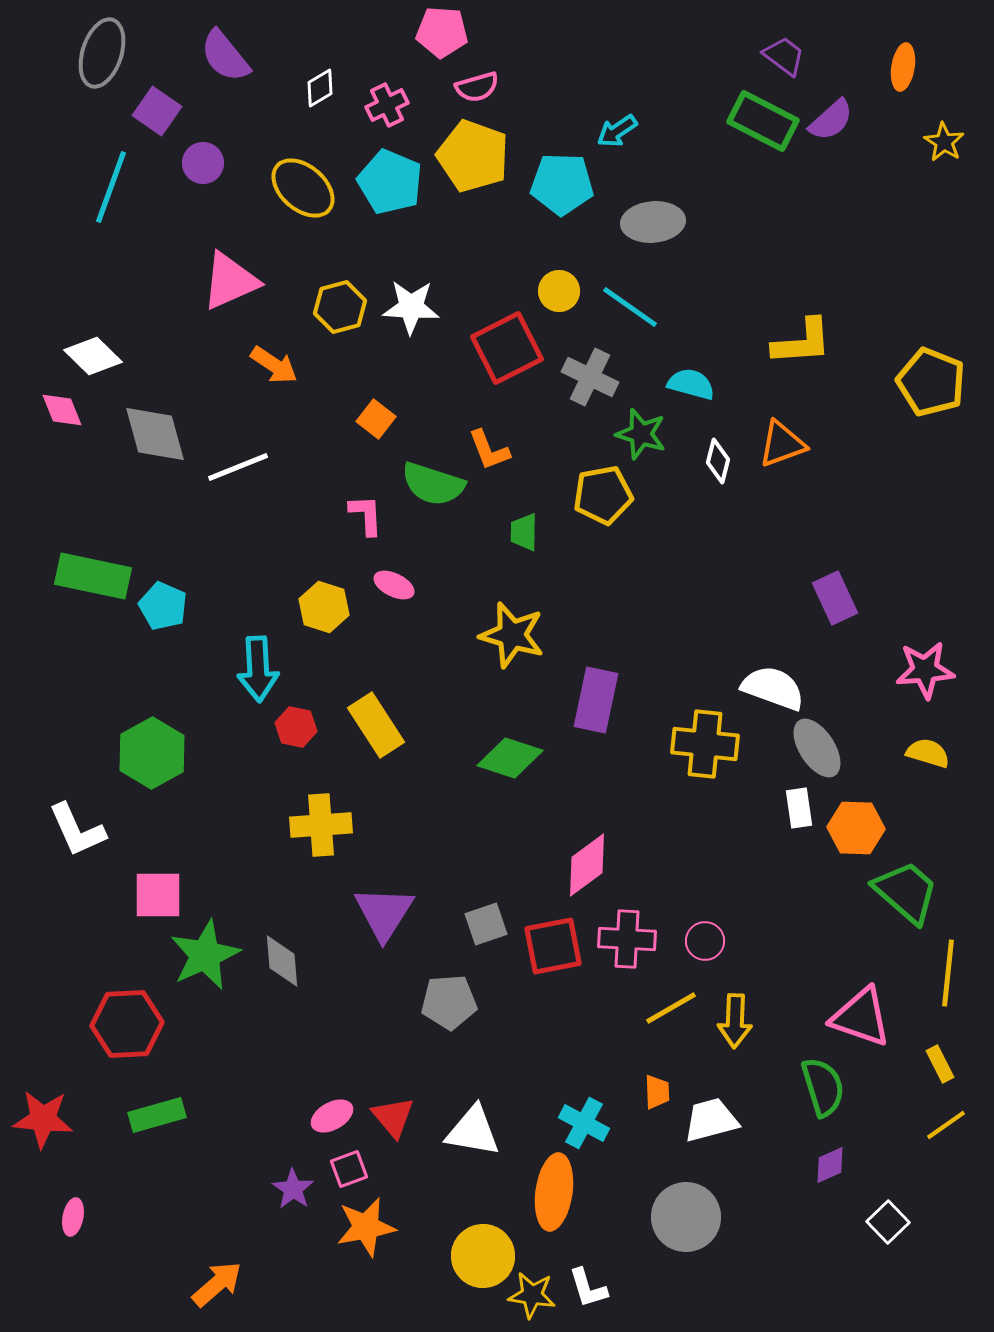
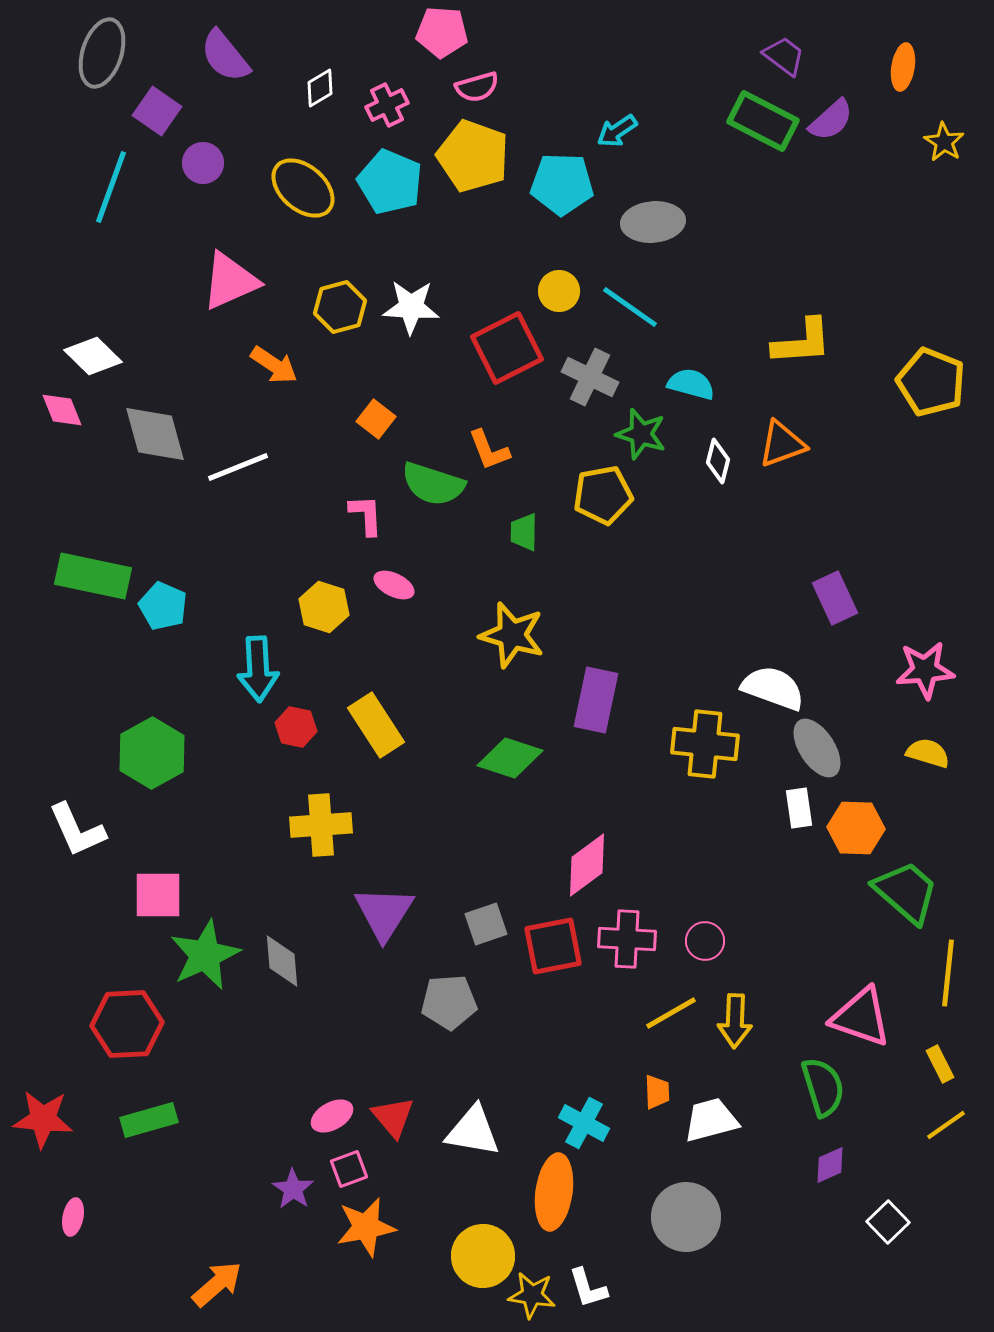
yellow line at (671, 1008): moved 5 px down
green rectangle at (157, 1115): moved 8 px left, 5 px down
